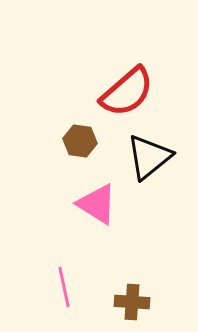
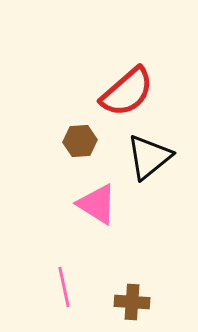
brown hexagon: rotated 12 degrees counterclockwise
